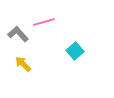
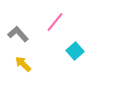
pink line: moved 11 px right; rotated 35 degrees counterclockwise
